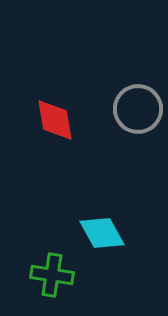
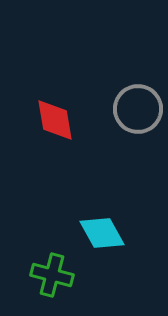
green cross: rotated 6 degrees clockwise
